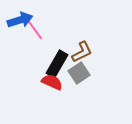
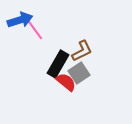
brown L-shape: moved 1 px up
black rectangle: moved 1 px right
red semicircle: moved 14 px right; rotated 15 degrees clockwise
